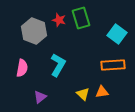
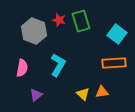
green rectangle: moved 3 px down
orange rectangle: moved 1 px right, 2 px up
purple triangle: moved 4 px left, 2 px up
